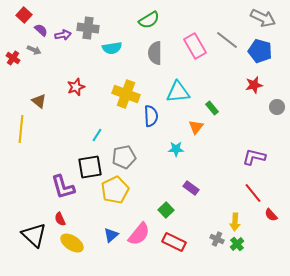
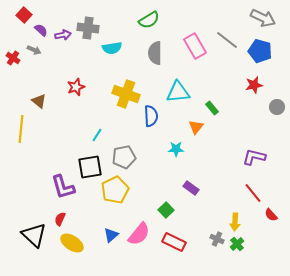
red semicircle at (60, 219): rotated 48 degrees clockwise
